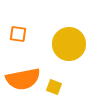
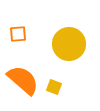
orange square: rotated 12 degrees counterclockwise
orange semicircle: moved 1 px down; rotated 128 degrees counterclockwise
